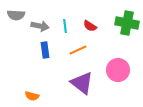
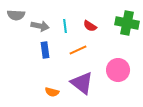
orange semicircle: moved 20 px right, 4 px up
